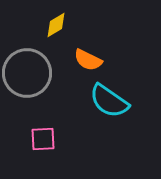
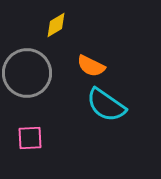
orange semicircle: moved 3 px right, 6 px down
cyan semicircle: moved 3 px left, 4 px down
pink square: moved 13 px left, 1 px up
